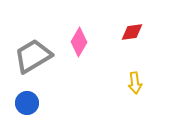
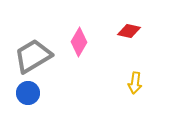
red diamond: moved 3 px left, 1 px up; rotated 20 degrees clockwise
yellow arrow: rotated 15 degrees clockwise
blue circle: moved 1 px right, 10 px up
